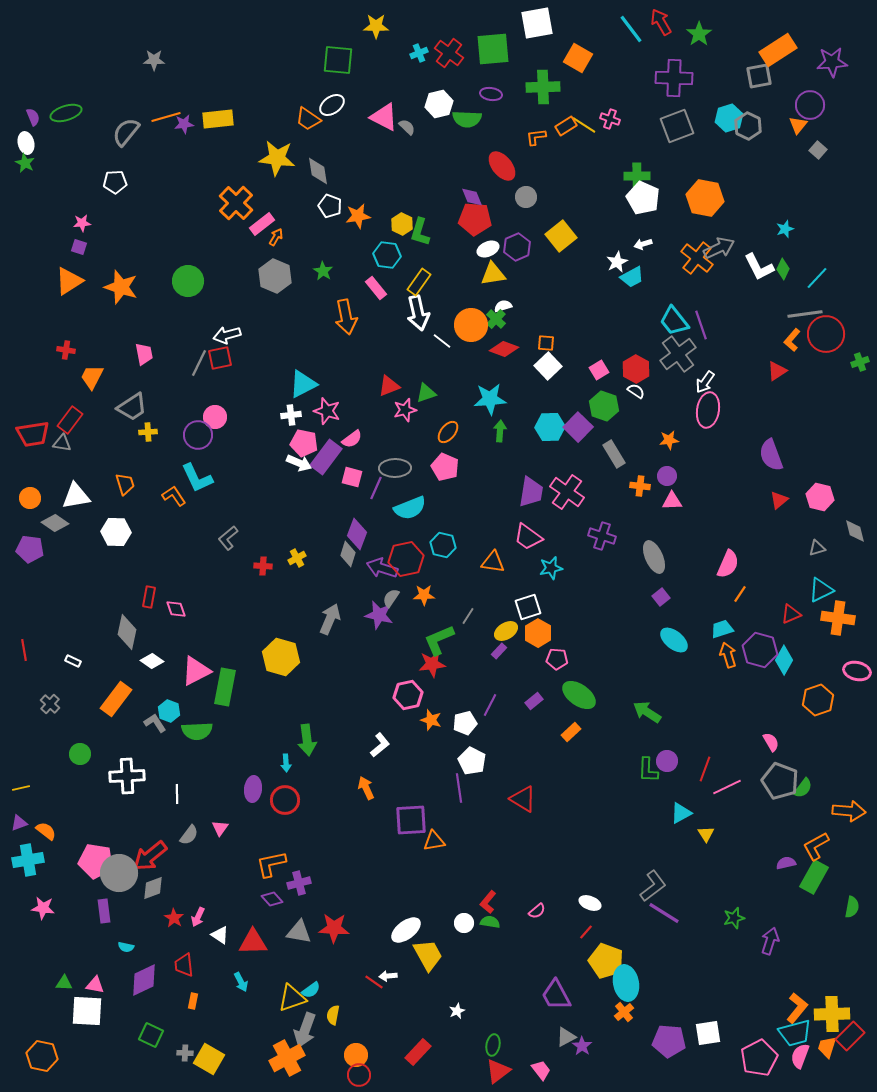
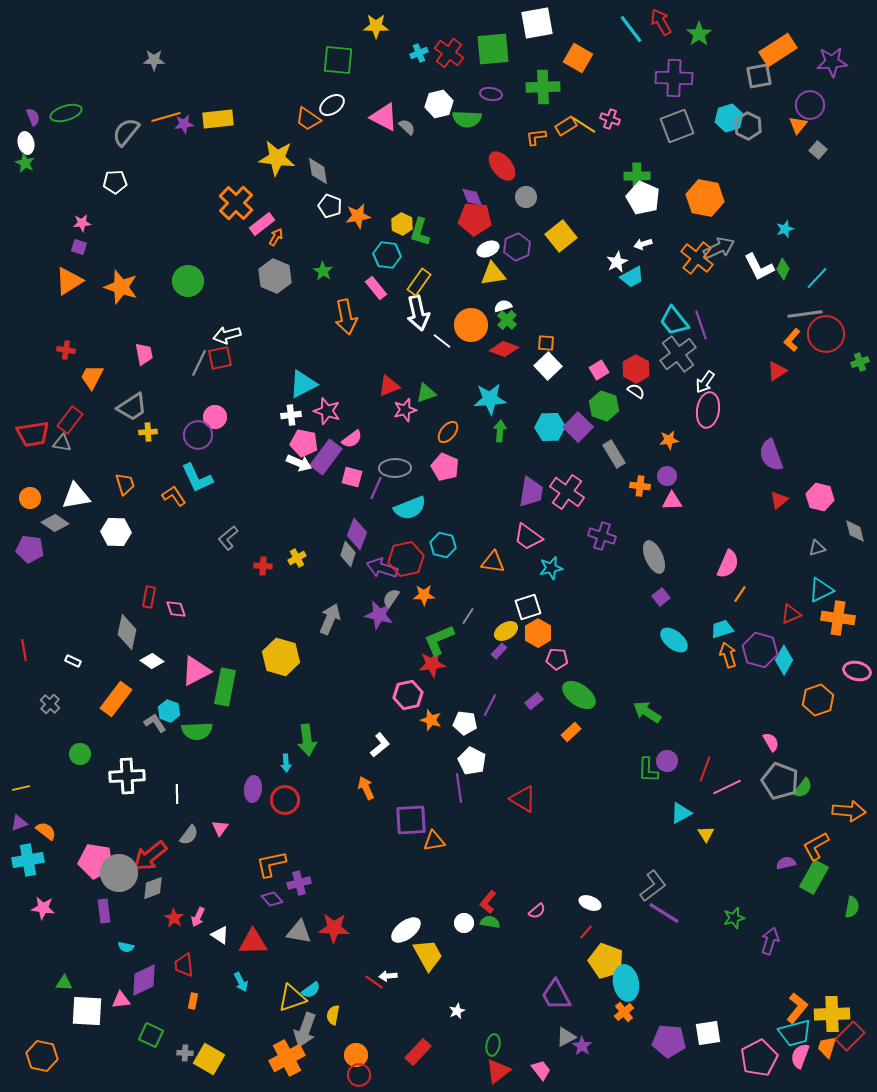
green cross at (496, 319): moved 11 px right, 1 px down
white pentagon at (465, 723): rotated 20 degrees clockwise
pink triangle at (95, 985): moved 26 px right, 15 px down; rotated 18 degrees counterclockwise
